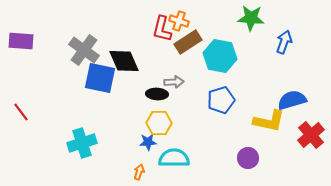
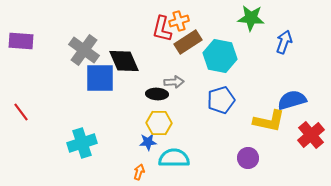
orange cross: rotated 36 degrees counterclockwise
blue square: rotated 12 degrees counterclockwise
